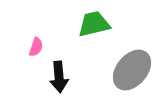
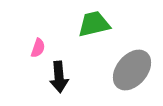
pink semicircle: moved 2 px right, 1 px down
